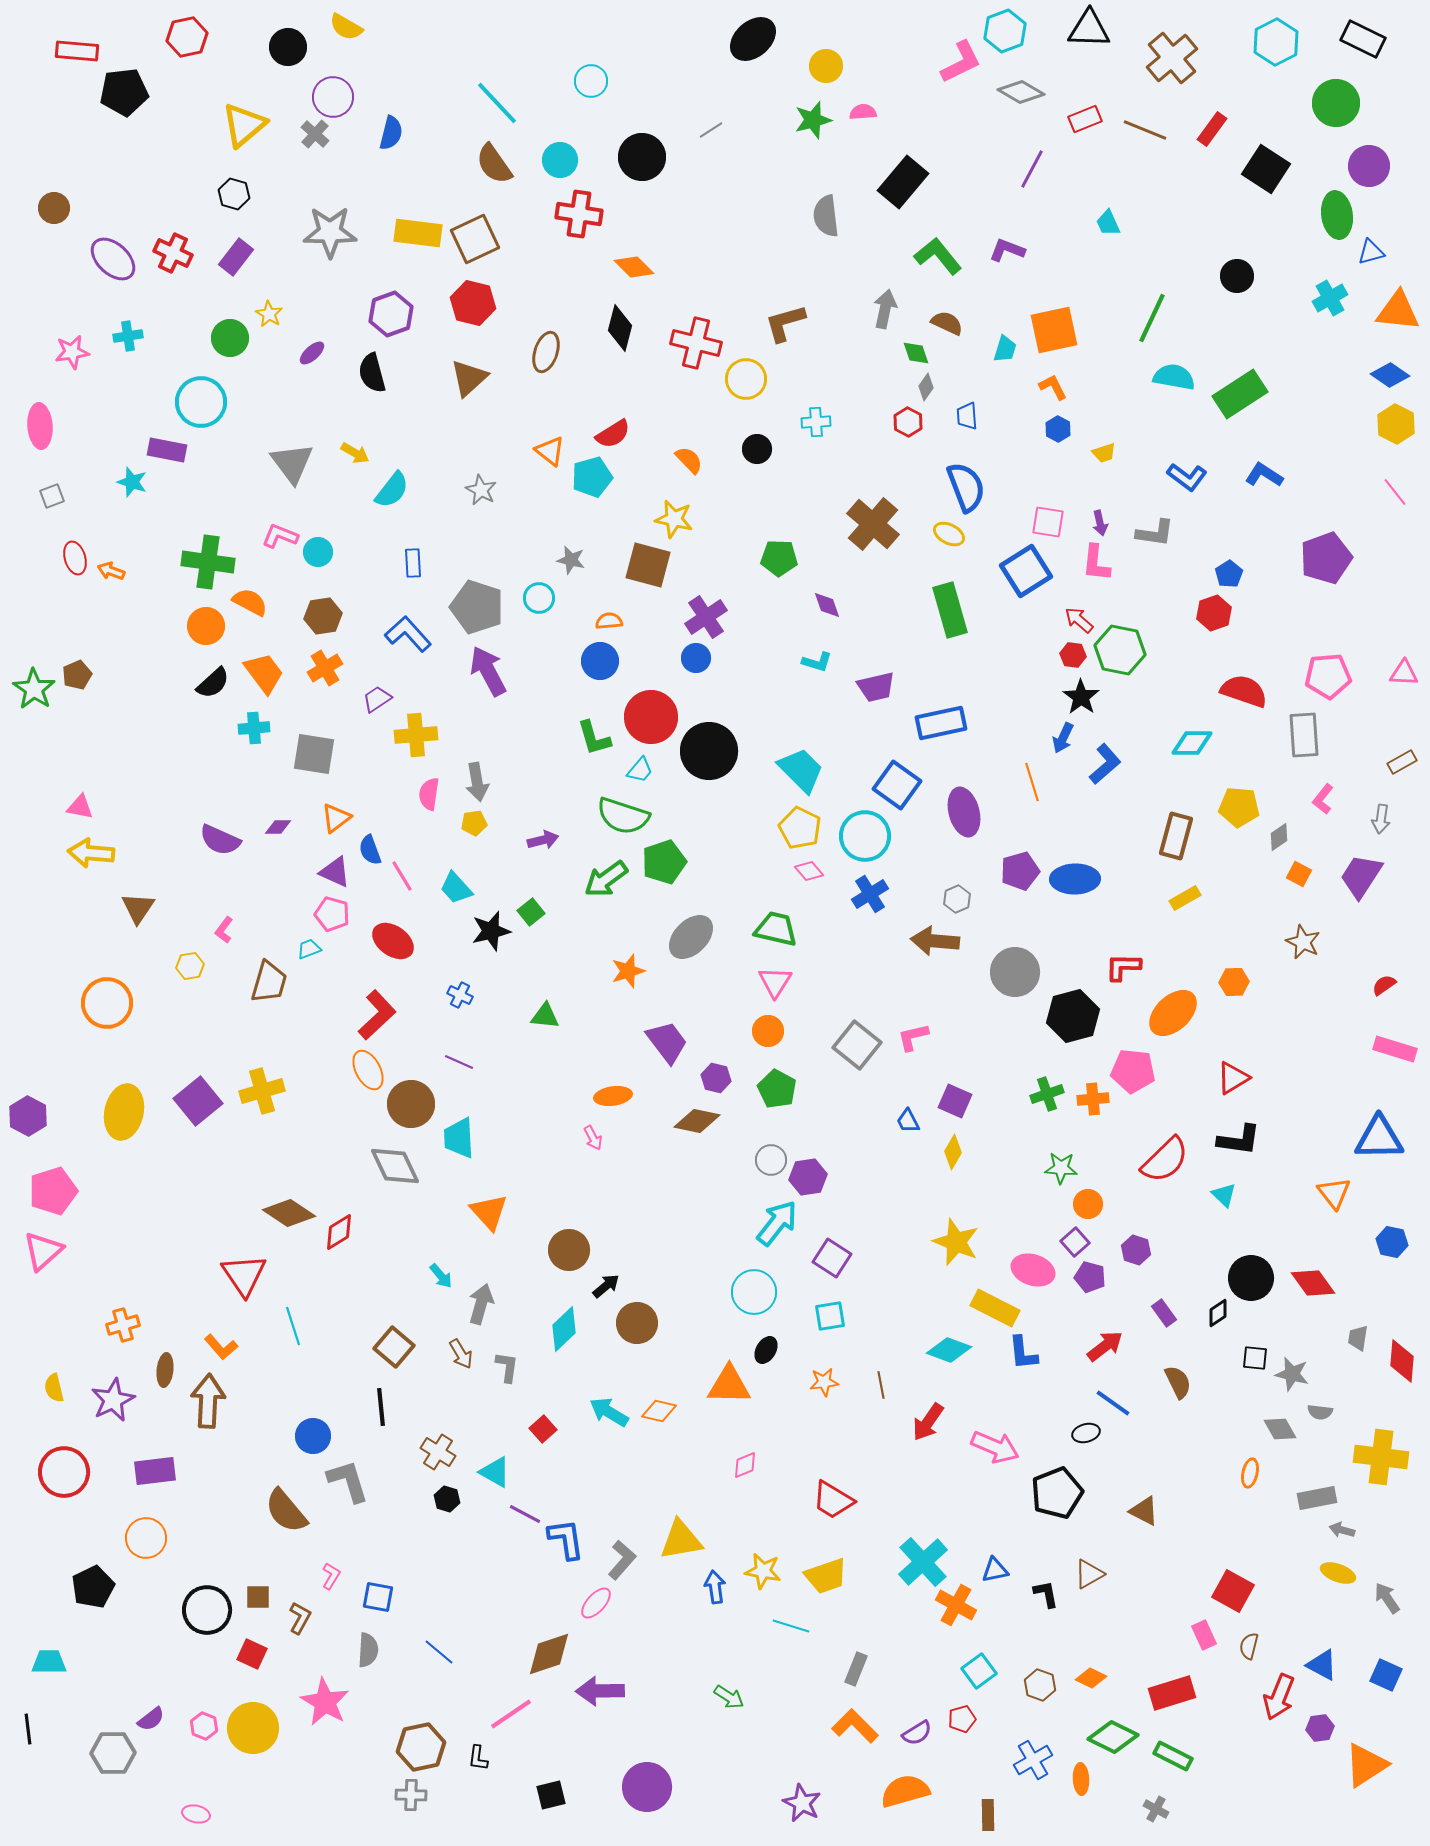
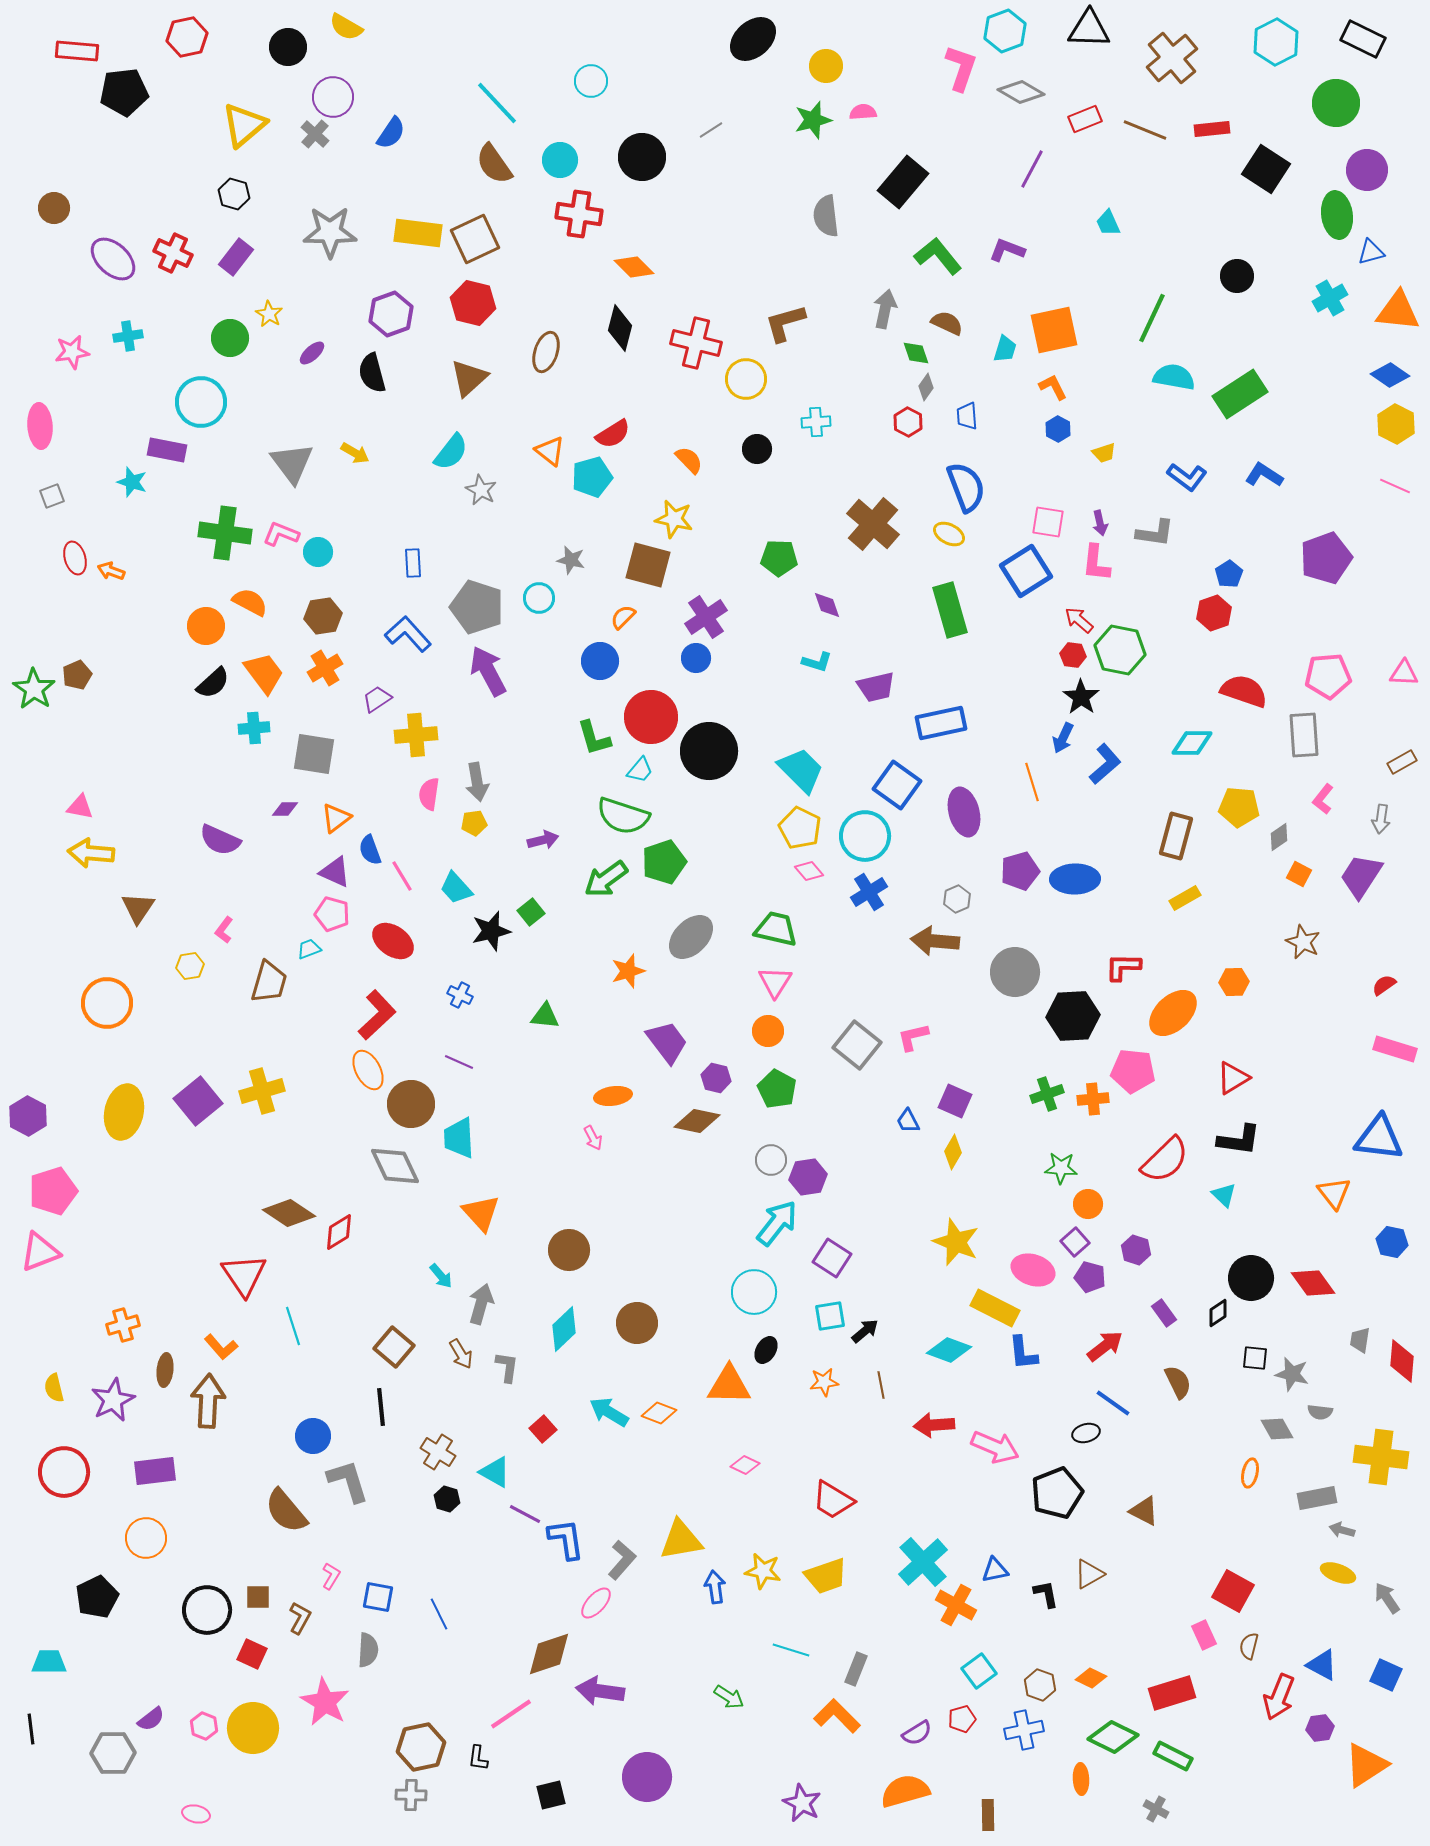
pink L-shape at (961, 62): moved 6 px down; rotated 45 degrees counterclockwise
red rectangle at (1212, 129): rotated 48 degrees clockwise
blue semicircle at (391, 133): rotated 20 degrees clockwise
purple circle at (1369, 166): moved 2 px left, 4 px down
cyan semicircle at (392, 490): moved 59 px right, 38 px up
pink line at (1395, 492): moved 6 px up; rotated 28 degrees counterclockwise
pink L-shape at (280, 536): moved 1 px right, 2 px up
green cross at (208, 562): moved 17 px right, 29 px up
orange semicircle at (609, 621): moved 14 px right, 4 px up; rotated 40 degrees counterclockwise
purple diamond at (278, 827): moved 7 px right, 18 px up
blue cross at (870, 894): moved 1 px left, 2 px up
black hexagon at (1073, 1016): rotated 12 degrees clockwise
blue triangle at (1379, 1138): rotated 8 degrees clockwise
orange triangle at (489, 1212): moved 8 px left, 1 px down
pink triangle at (43, 1251): moved 3 px left, 1 px down; rotated 21 degrees clockwise
black arrow at (606, 1286): moved 259 px right, 45 px down
gray trapezoid at (1358, 1338): moved 2 px right, 2 px down
orange diamond at (659, 1411): moved 2 px down; rotated 8 degrees clockwise
red arrow at (928, 1422): moved 6 px right, 3 px down; rotated 51 degrees clockwise
gray diamond at (1280, 1429): moved 3 px left
pink diamond at (745, 1465): rotated 48 degrees clockwise
black pentagon at (93, 1587): moved 4 px right, 10 px down
cyan line at (791, 1626): moved 24 px down
blue line at (439, 1652): moved 38 px up; rotated 24 degrees clockwise
purple arrow at (600, 1691): rotated 9 degrees clockwise
orange L-shape at (855, 1726): moved 18 px left, 10 px up
black line at (28, 1729): moved 3 px right
blue cross at (1033, 1760): moved 9 px left, 30 px up; rotated 18 degrees clockwise
purple circle at (647, 1787): moved 10 px up
